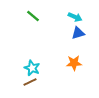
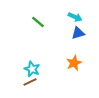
green line: moved 5 px right, 6 px down
orange star: rotated 21 degrees counterclockwise
cyan star: moved 1 px down
